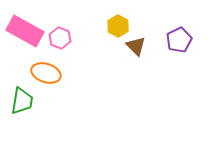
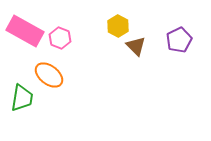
orange ellipse: moved 3 px right, 2 px down; rotated 20 degrees clockwise
green trapezoid: moved 3 px up
